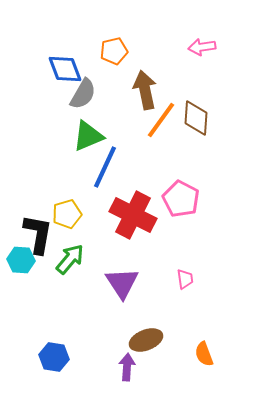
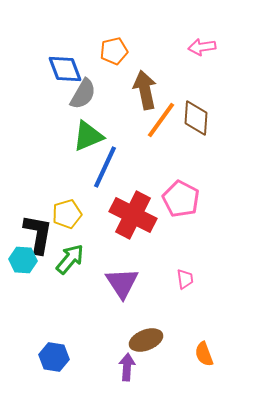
cyan hexagon: moved 2 px right
